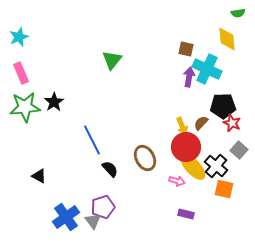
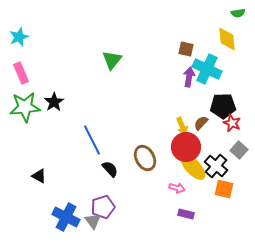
pink arrow: moved 7 px down
blue cross: rotated 28 degrees counterclockwise
